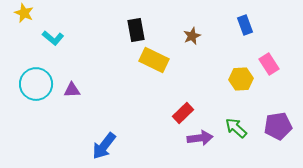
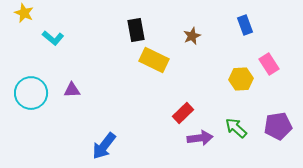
cyan circle: moved 5 px left, 9 px down
